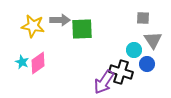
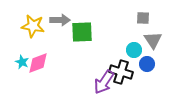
green square: moved 3 px down
pink diamond: rotated 15 degrees clockwise
